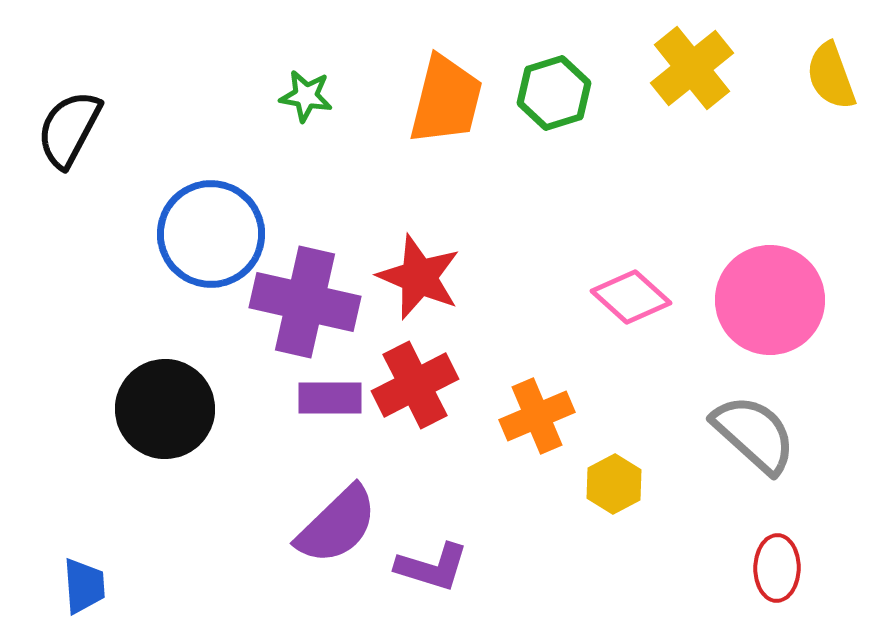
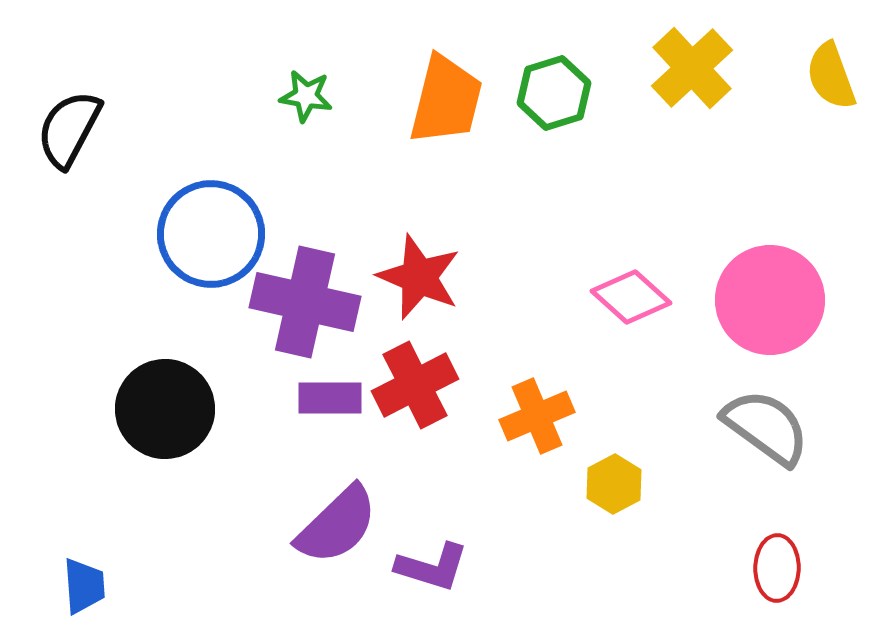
yellow cross: rotated 4 degrees counterclockwise
gray semicircle: moved 12 px right, 7 px up; rotated 6 degrees counterclockwise
